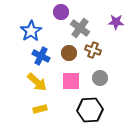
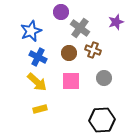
purple star: rotated 21 degrees counterclockwise
blue star: rotated 10 degrees clockwise
blue cross: moved 3 px left, 1 px down
gray circle: moved 4 px right
black hexagon: moved 12 px right, 10 px down
